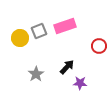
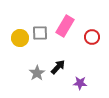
pink rectangle: rotated 40 degrees counterclockwise
gray square: moved 1 px right, 2 px down; rotated 21 degrees clockwise
red circle: moved 7 px left, 9 px up
black arrow: moved 9 px left
gray star: moved 1 px right, 1 px up
